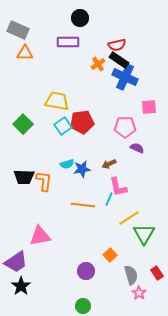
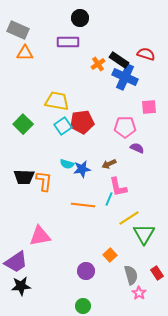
red semicircle: moved 29 px right, 9 px down; rotated 150 degrees counterclockwise
cyan semicircle: rotated 32 degrees clockwise
black star: rotated 30 degrees clockwise
